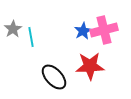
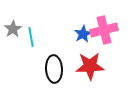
blue star: moved 3 px down
black ellipse: moved 8 px up; rotated 40 degrees clockwise
